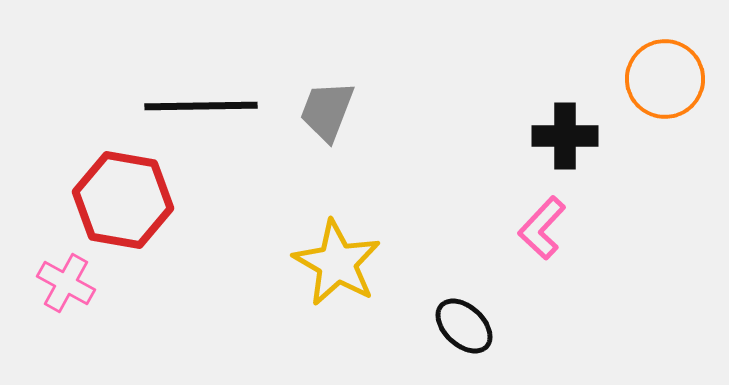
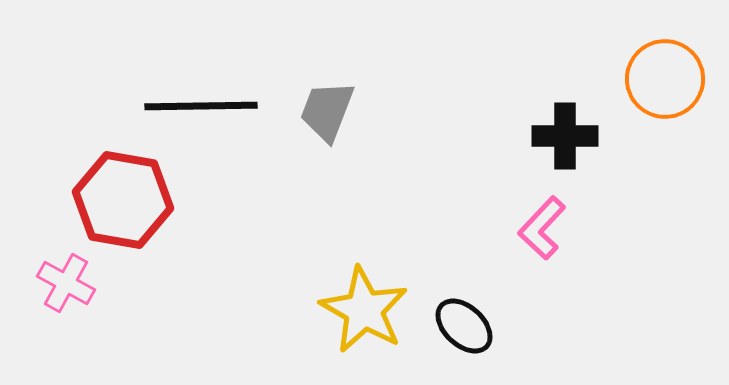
yellow star: moved 27 px right, 47 px down
